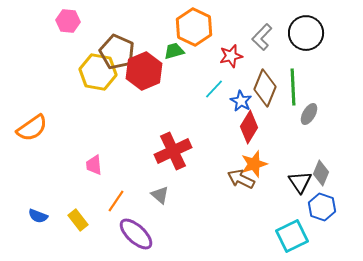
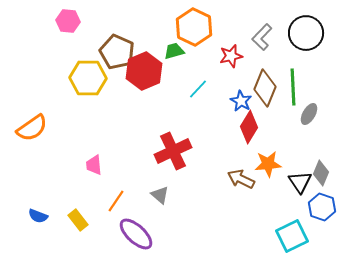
yellow hexagon: moved 10 px left, 6 px down; rotated 9 degrees counterclockwise
cyan line: moved 16 px left
orange star: moved 14 px right; rotated 12 degrees clockwise
